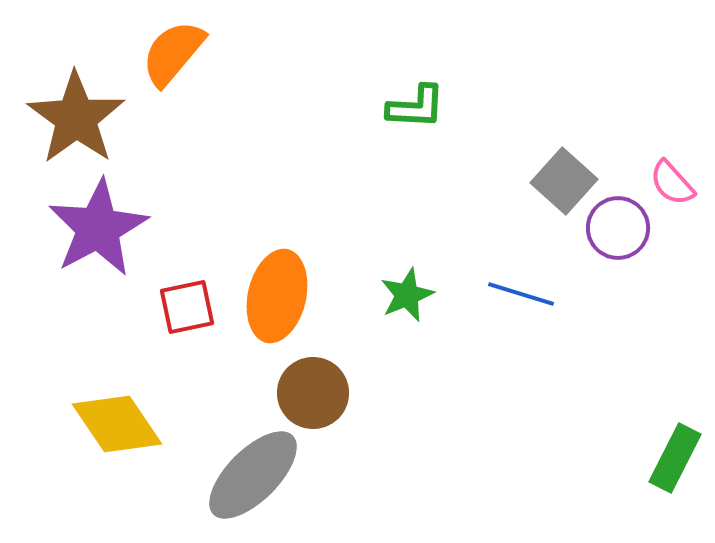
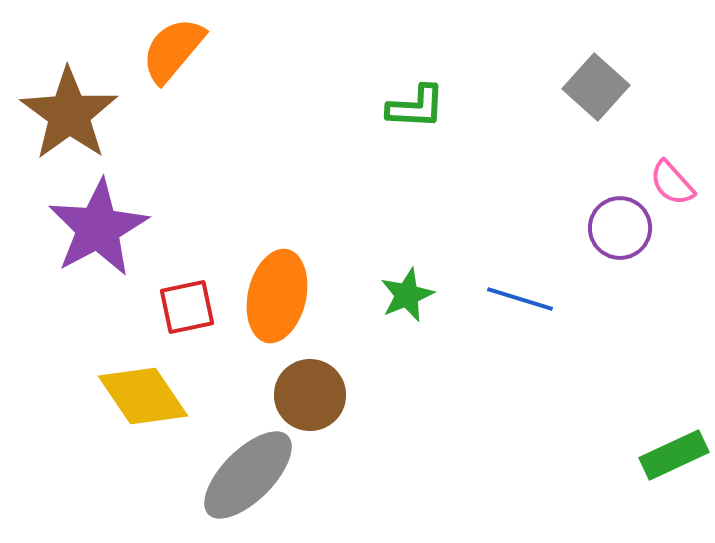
orange semicircle: moved 3 px up
brown star: moved 7 px left, 4 px up
gray square: moved 32 px right, 94 px up
purple circle: moved 2 px right
blue line: moved 1 px left, 5 px down
brown circle: moved 3 px left, 2 px down
yellow diamond: moved 26 px right, 28 px up
green rectangle: moved 1 px left, 3 px up; rotated 38 degrees clockwise
gray ellipse: moved 5 px left
